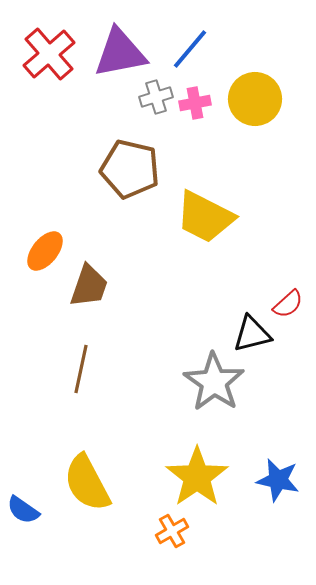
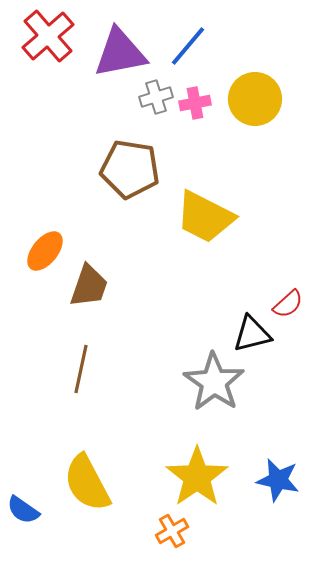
blue line: moved 2 px left, 3 px up
red cross: moved 1 px left, 18 px up
brown pentagon: rotated 4 degrees counterclockwise
